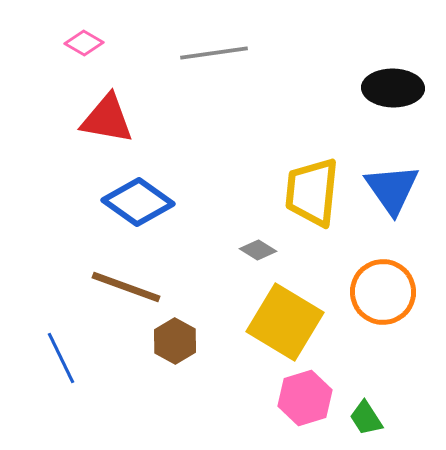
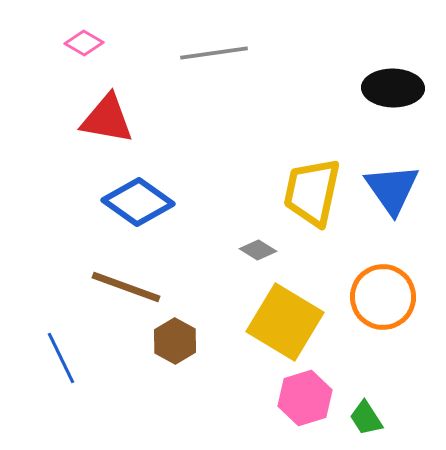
yellow trapezoid: rotated 6 degrees clockwise
orange circle: moved 5 px down
